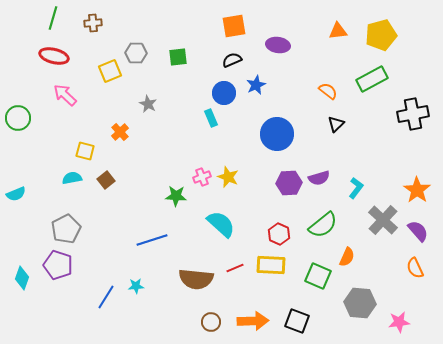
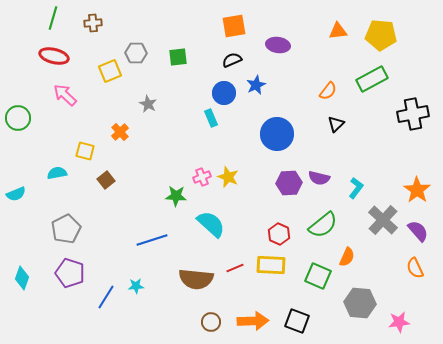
yellow pentagon at (381, 35): rotated 20 degrees clockwise
orange semicircle at (328, 91): rotated 90 degrees clockwise
cyan semicircle at (72, 178): moved 15 px left, 5 px up
purple semicircle at (319, 178): rotated 30 degrees clockwise
cyan semicircle at (221, 224): moved 10 px left
purple pentagon at (58, 265): moved 12 px right, 8 px down
